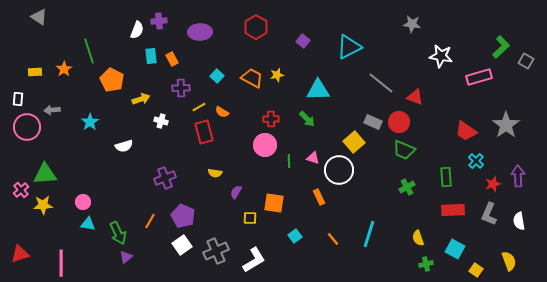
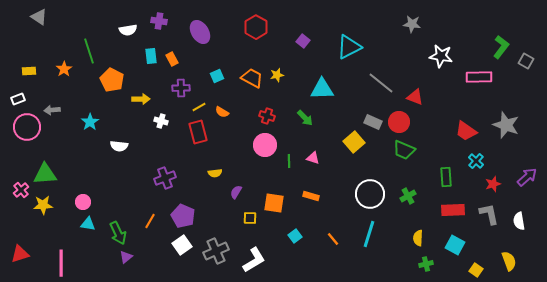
purple cross at (159, 21): rotated 14 degrees clockwise
white semicircle at (137, 30): moved 9 px left; rotated 60 degrees clockwise
purple ellipse at (200, 32): rotated 60 degrees clockwise
green L-shape at (501, 47): rotated 10 degrees counterclockwise
yellow rectangle at (35, 72): moved 6 px left, 1 px up
cyan square at (217, 76): rotated 24 degrees clockwise
pink rectangle at (479, 77): rotated 15 degrees clockwise
cyan triangle at (318, 90): moved 4 px right, 1 px up
white rectangle at (18, 99): rotated 64 degrees clockwise
yellow arrow at (141, 99): rotated 18 degrees clockwise
red cross at (271, 119): moved 4 px left, 3 px up; rotated 21 degrees clockwise
green arrow at (307, 119): moved 2 px left, 1 px up
gray star at (506, 125): rotated 16 degrees counterclockwise
red rectangle at (204, 132): moved 6 px left
white semicircle at (124, 146): moved 5 px left; rotated 24 degrees clockwise
white circle at (339, 170): moved 31 px right, 24 px down
yellow semicircle at (215, 173): rotated 16 degrees counterclockwise
purple arrow at (518, 176): moved 9 px right, 1 px down; rotated 50 degrees clockwise
green cross at (407, 187): moved 1 px right, 9 px down
orange rectangle at (319, 197): moved 8 px left, 1 px up; rotated 49 degrees counterclockwise
gray L-shape at (489, 214): rotated 145 degrees clockwise
yellow semicircle at (418, 238): rotated 21 degrees clockwise
cyan square at (455, 249): moved 4 px up
